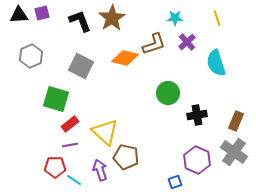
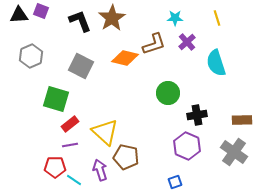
purple square: moved 1 px left, 2 px up; rotated 35 degrees clockwise
brown rectangle: moved 6 px right, 1 px up; rotated 66 degrees clockwise
purple hexagon: moved 10 px left, 14 px up
